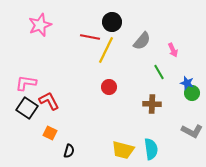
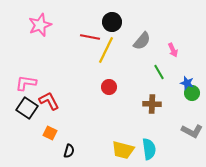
cyan semicircle: moved 2 px left
